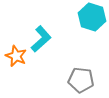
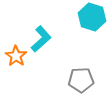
orange star: rotated 10 degrees clockwise
gray pentagon: rotated 10 degrees counterclockwise
